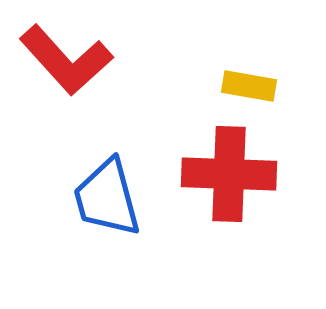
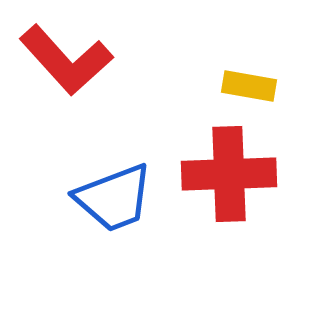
red cross: rotated 4 degrees counterclockwise
blue trapezoid: moved 7 px right; rotated 96 degrees counterclockwise
